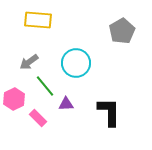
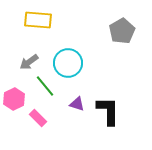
cyan circle: moved 8 px left
purple triangle: moved 11 px right; rotated 21 degrees clockwise
black L-shape: moved 1 px left, 1 px up
